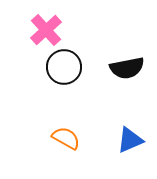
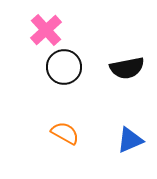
orange semicircle: moved 1 px left, 5 px up
